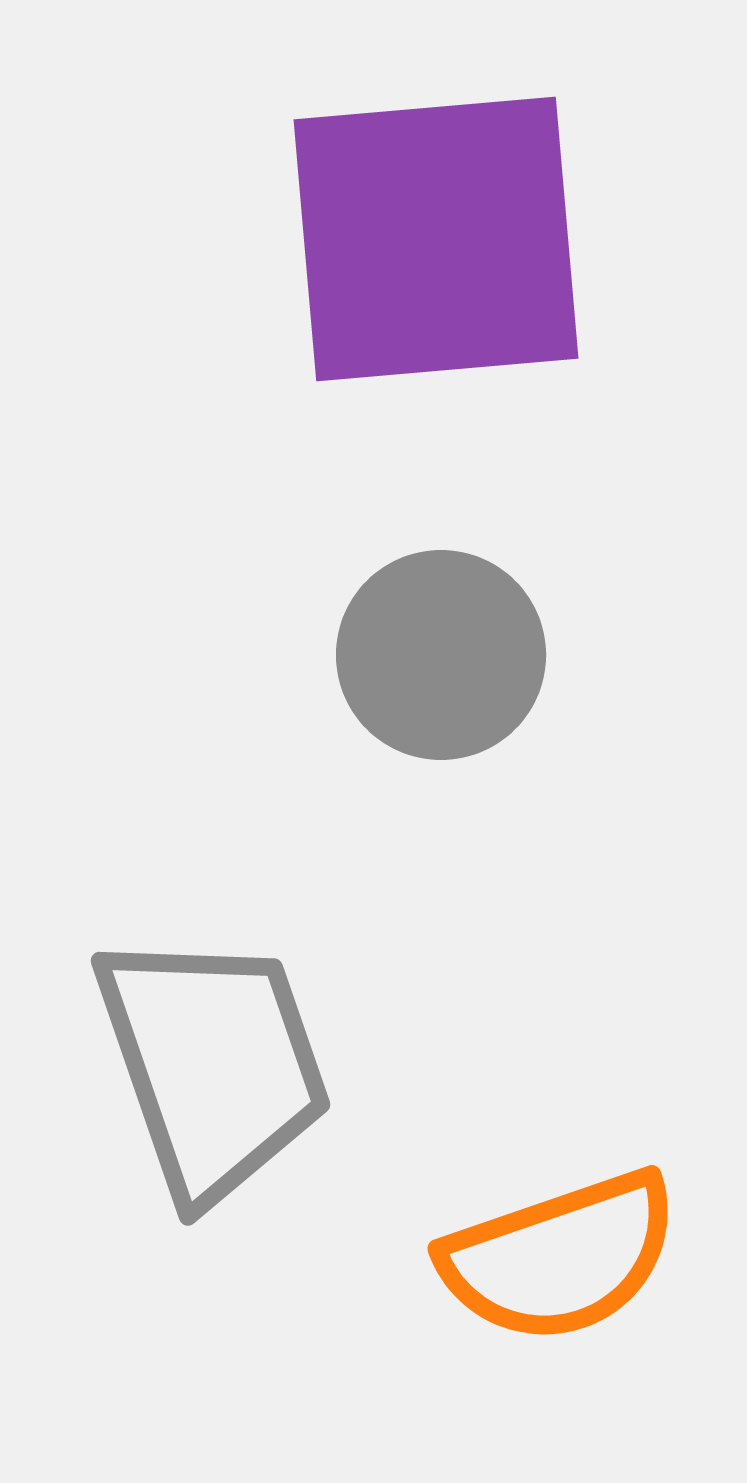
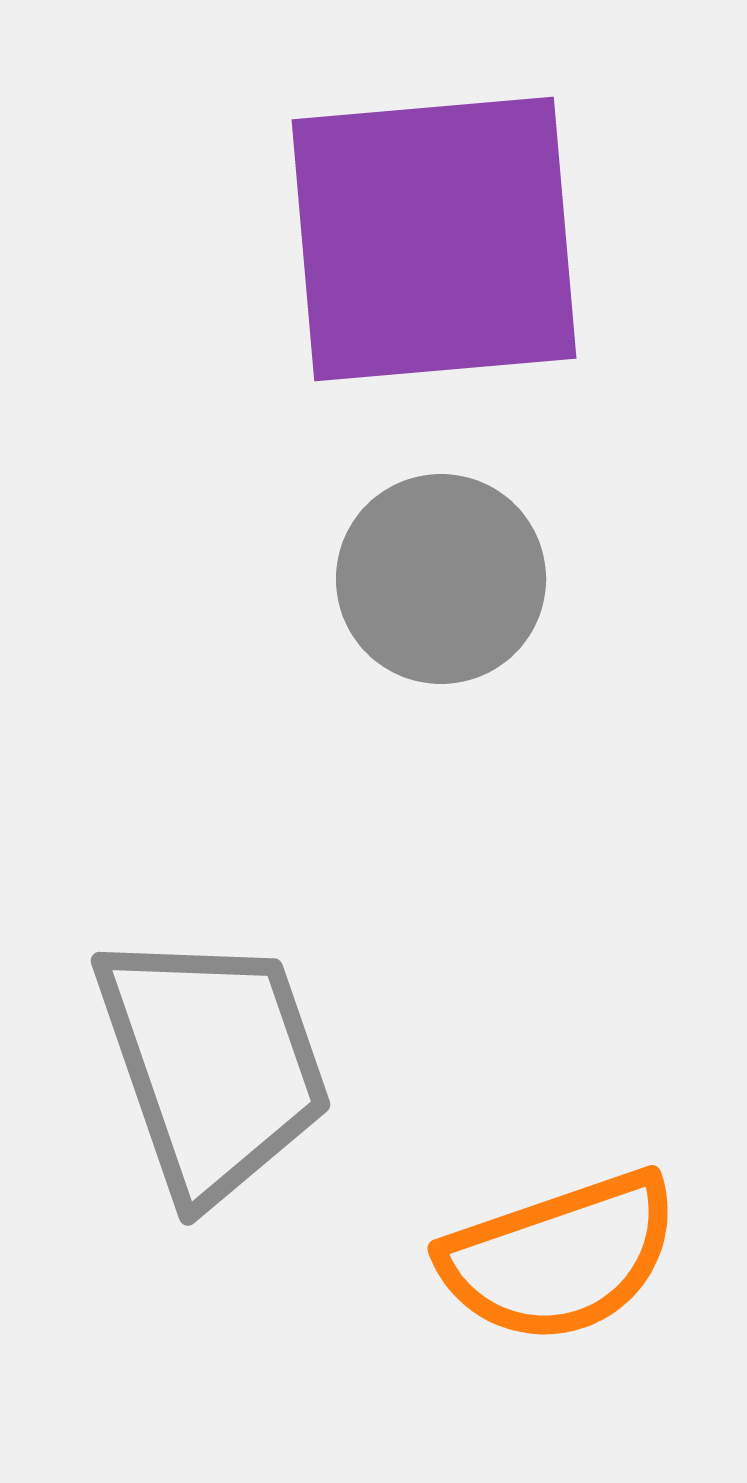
purple square: moved 2 px left
gray circle: moved 76 px up
